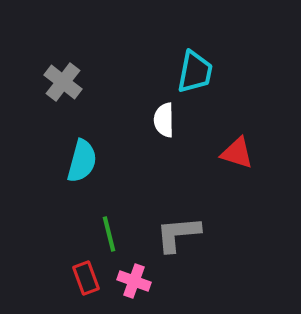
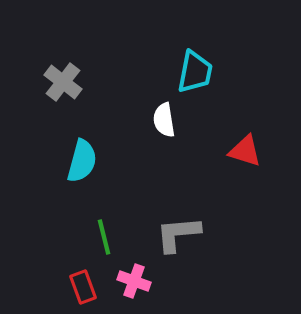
white semicircle: rotated 8 degrees counterclockwise
red triangle: moved 8 px right, 2 px up
green line: moved 5 px left, 3 px down
red rectangle: moved 3 px left, 9 px down
